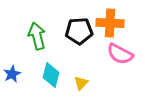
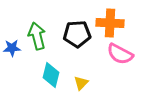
black pentagon: moved 2 px left, 3 px down
blue star: moved 26 px up; rotated 24 degrees clockwise
